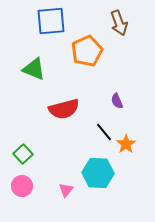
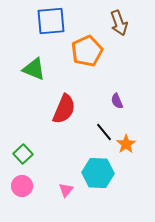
red semicircle: rotated 52 degrees counterclockwise
